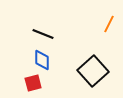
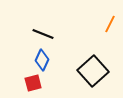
orange line: moved 1 px right
blue diamond: rotated 25 degrees clockwise
